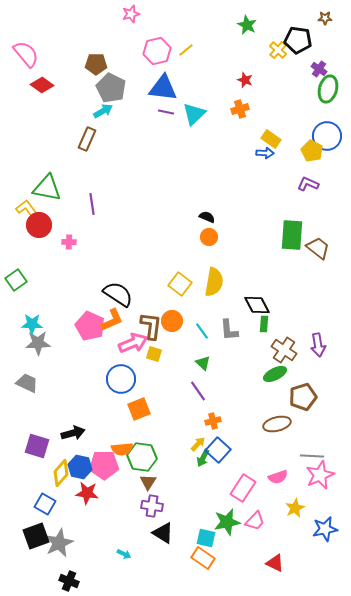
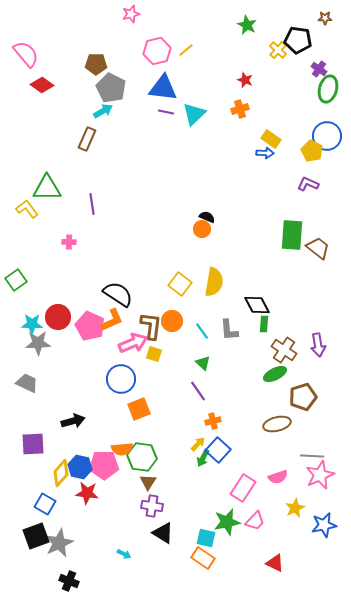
green triangle at (47, 188): rotated 12 degrees counterclockwise
red circle at (39, 225): moved 19 px right, 92 px down
orange circle at (209, 237): moved 7 px left, 8 px up
black arrow at (73, 433): moved 12 px up
purple square at (37, 446): moved 4 px left, 2 px up; rotated 20 degrees counterclockwise
blue star at (325, 529): moved 1 px left, 4 px up
